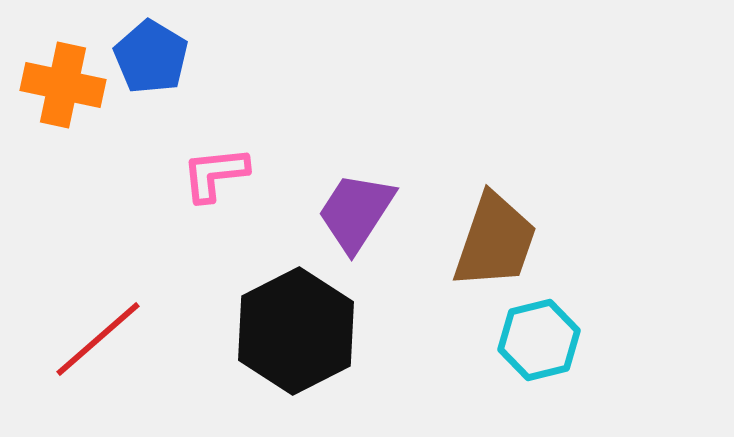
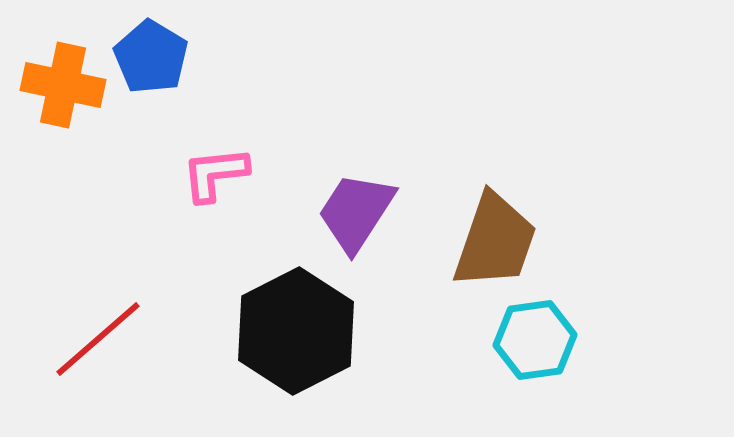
cyan hexagon: moved 4 px left; rotated 6 degrees clockwise
